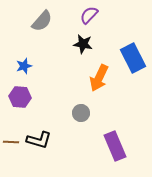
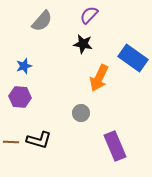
blue rectangle: rotated 28 degrees counterclockwise
